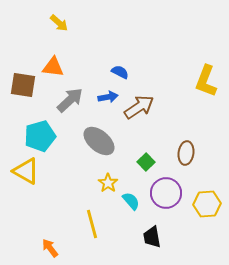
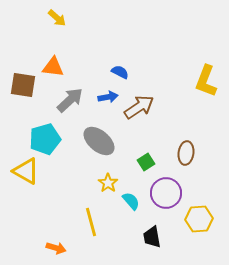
yellow arrow: moved 2 px left, 5 px up
cyan pentagon: moved 5 px right, 3 px down
green square: rotated 12 degrees clockwise
yellow hexagon: moved 8 px left, 15 px down
yellow line: moved 1 px left, 2 px up
orange arrow: moved 6 px right; rotated 144 degrees clockwise
